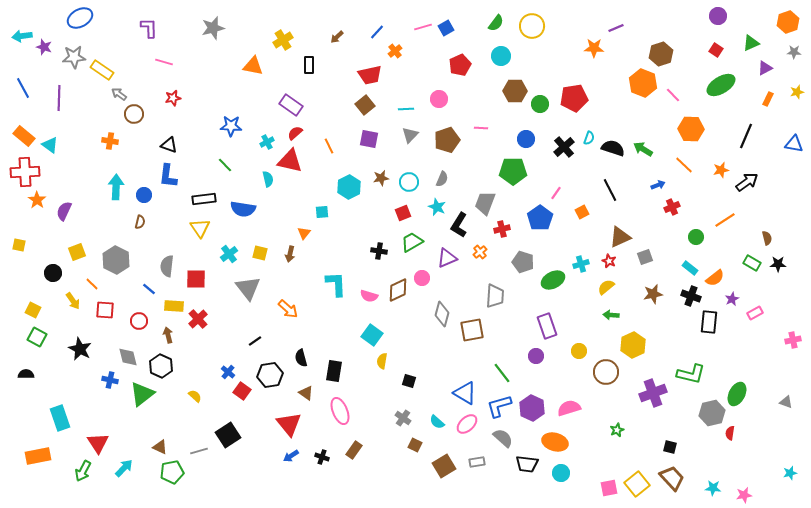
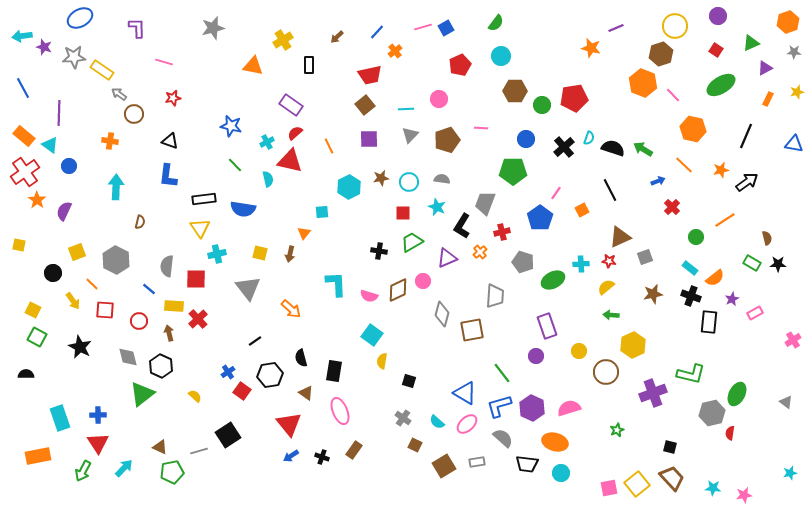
yellow circle at (532, 26): moved 143 px right
purple L-shape at (149, 28): moved 12 px left
orange star at (594, 48): moved 3 px left; rotated 12 degrees clockwise
purple line at (59, 98): moved 15 px down
green circle at (540, 104): moved 2 px right, 1 px down
blue star at (231, 126): rotated 10 degrees clockwise
orange hexagon at (691, 129): moved 2 px right; rotated 10 degrees clockwise
purple square at (369, 139): rotated 12 degrees counterclockwise
black triangle at (169, 145): moved 1 px right, 4 px up
green line at (225, 165): moved 10 px right
red cross at (25, 172): rotated 32 degrees counterclockwise
gray semicircle at (442, 179): rotated 105 degrees counterclockwise
blue arrow at (658, 185): moved 4 px up
blue circle at (144, 195): moved 75 px left, 29 px up
red cross at (672, 207): rotated 21 degrees counterclockwise
orange square at (582, 212): moved 2 px up
red square at (403, 213): rotated 21 degrees clockwise
black L-shape at (459, 225): moved 3 px right, 1 px down
red cross at (502, 229): moved 3 px down
cyan cross at (229, 254): moved 12 px left; rotated 24 degrees clockwise
red star at (609, 261): rotated 16 degrees counterclockwise
cyan cross at (581, 264): rotated 14 degrees clockwise
pink circle at (422, 278): moved 1 px right, 3 px down
orange arrow at (288, 309): moved 3 px right
brown arrow at (168, 335): moved 1 px right, 2 px up
pink cross at (793, 340): rotated 21 degrees counterclockwise
black star at (80, 349): moved 2 px up
blue cross at (228, 372): rotated 16 degrees clockwise
blue cross at (110, 380): moved 12 px left, 35 px down; rotated 14 degrees counterclockwise
gray triangle at (786, 402): rotated 16 degrees clockwise
